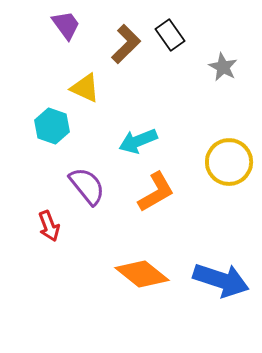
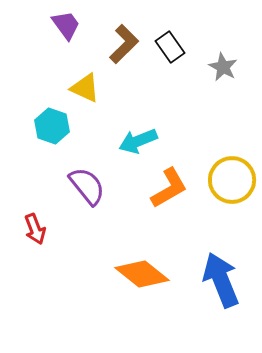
black rectangle: moved 12 px down
brown L-shape: moved 2 px left
yellow circle: moved 3 px right, 18 px down
orange L-shape: moved 13 px right, 4 px up
red arrow: moved 14 px left, 3 px down
blue arrow: rotated 130 degrees counterclockwise
